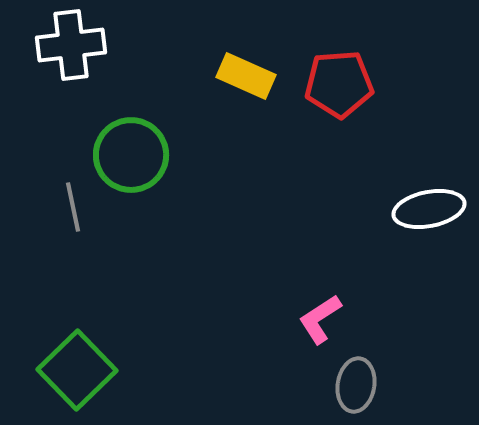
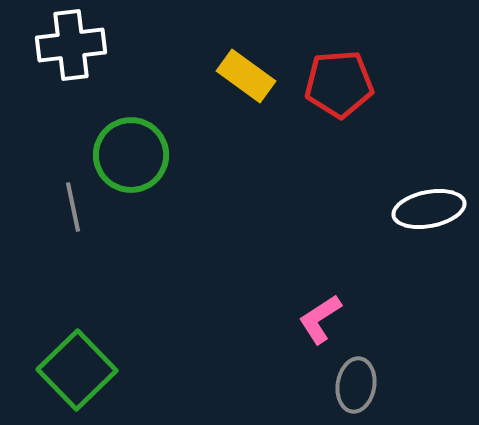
yellow rectangle: rotated 12 degrees clockwise
